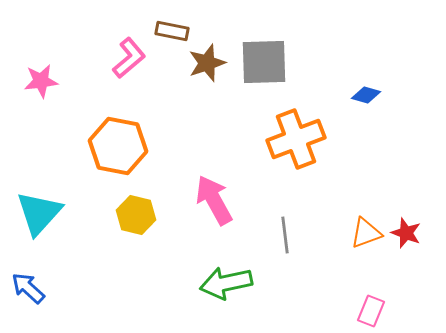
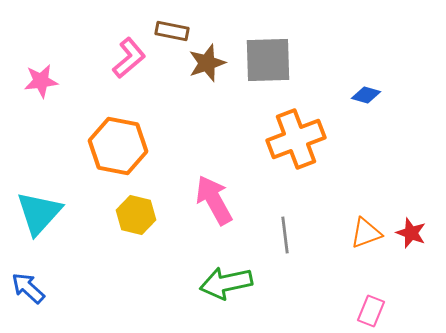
gray square: moved 4 px right, 2 px up
red star: moved 5 px right
